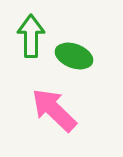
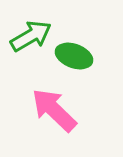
green arrow: rotated 60 degrees clockwise
